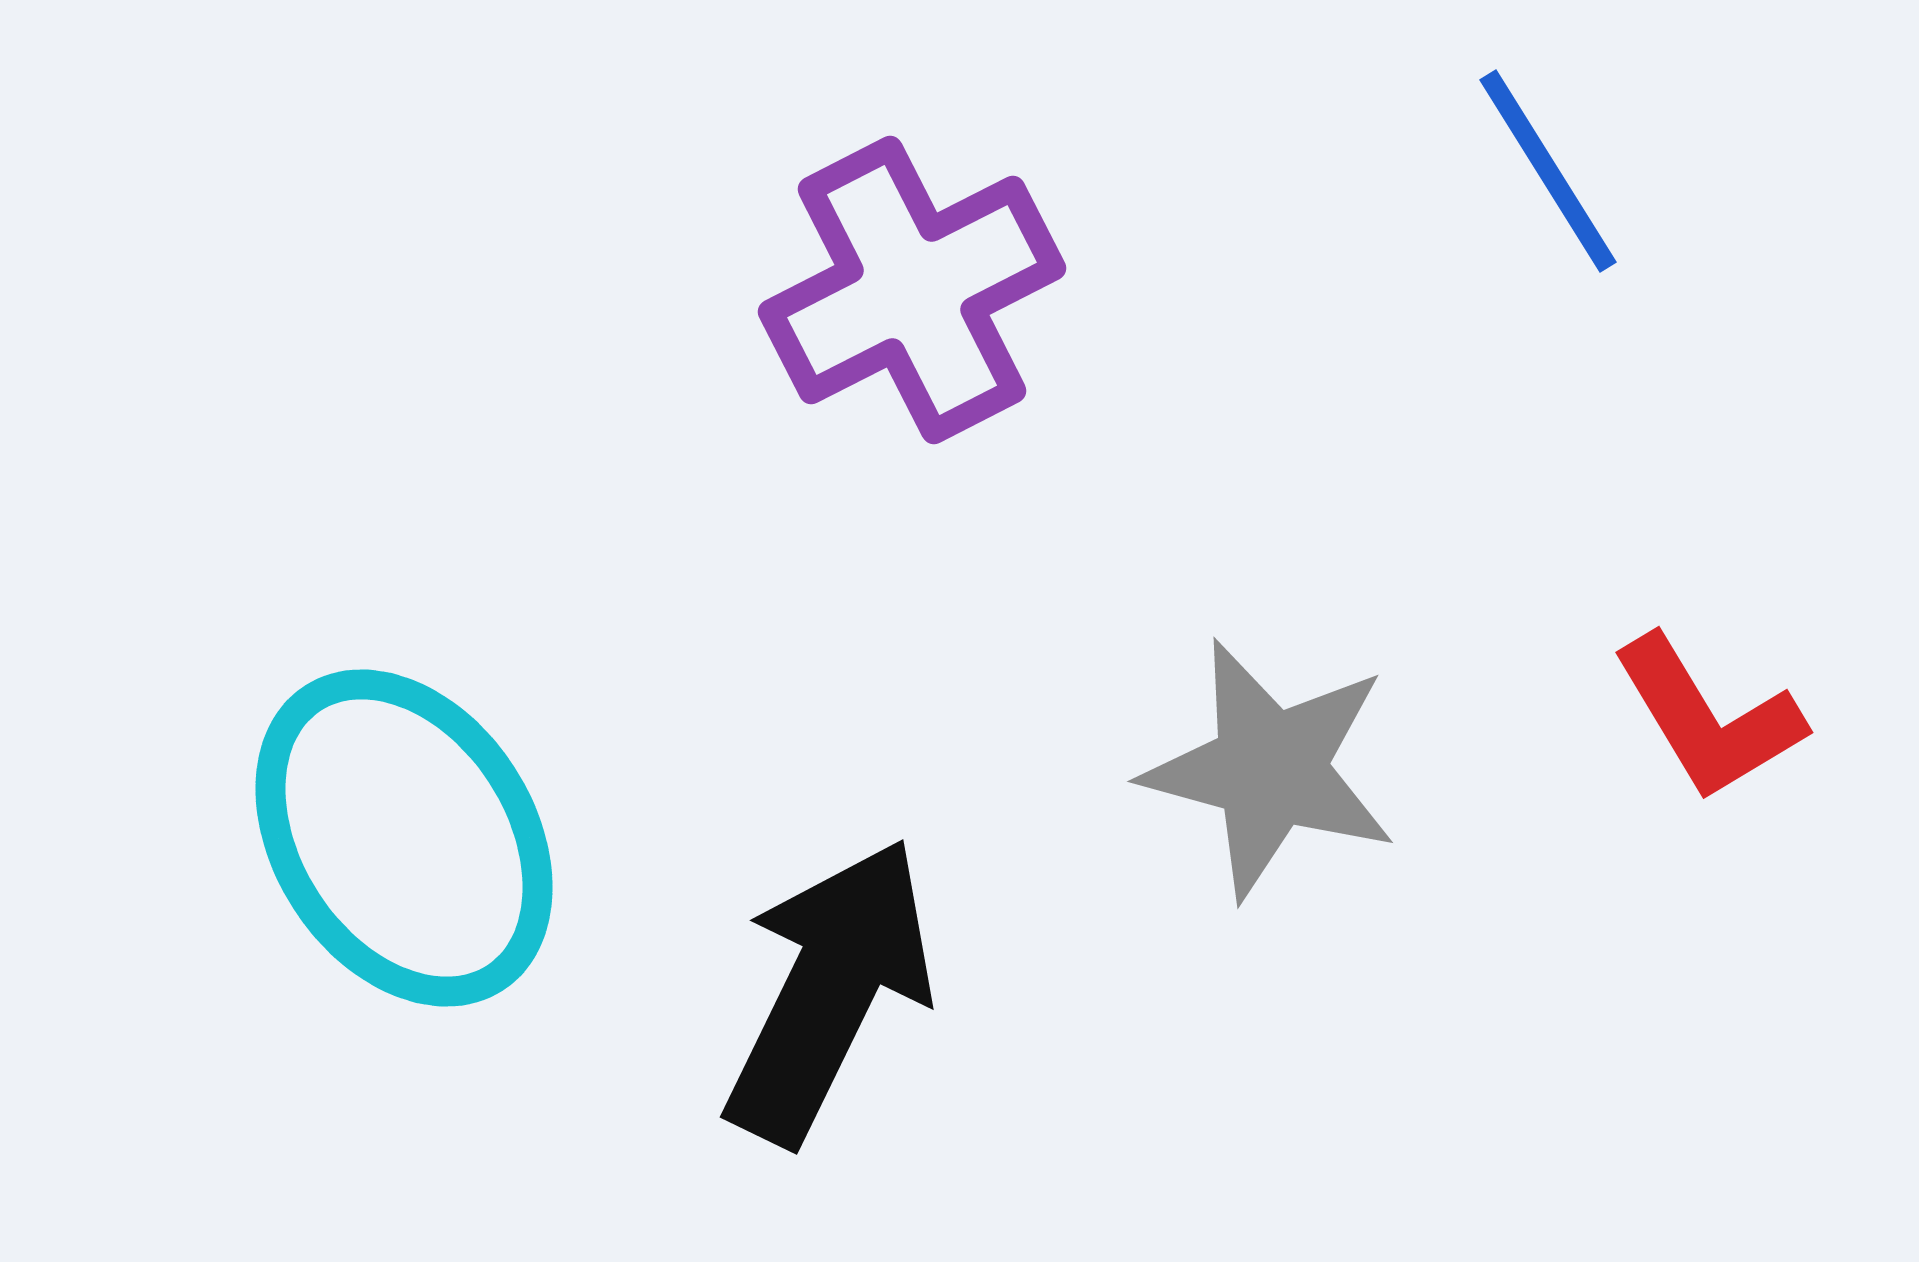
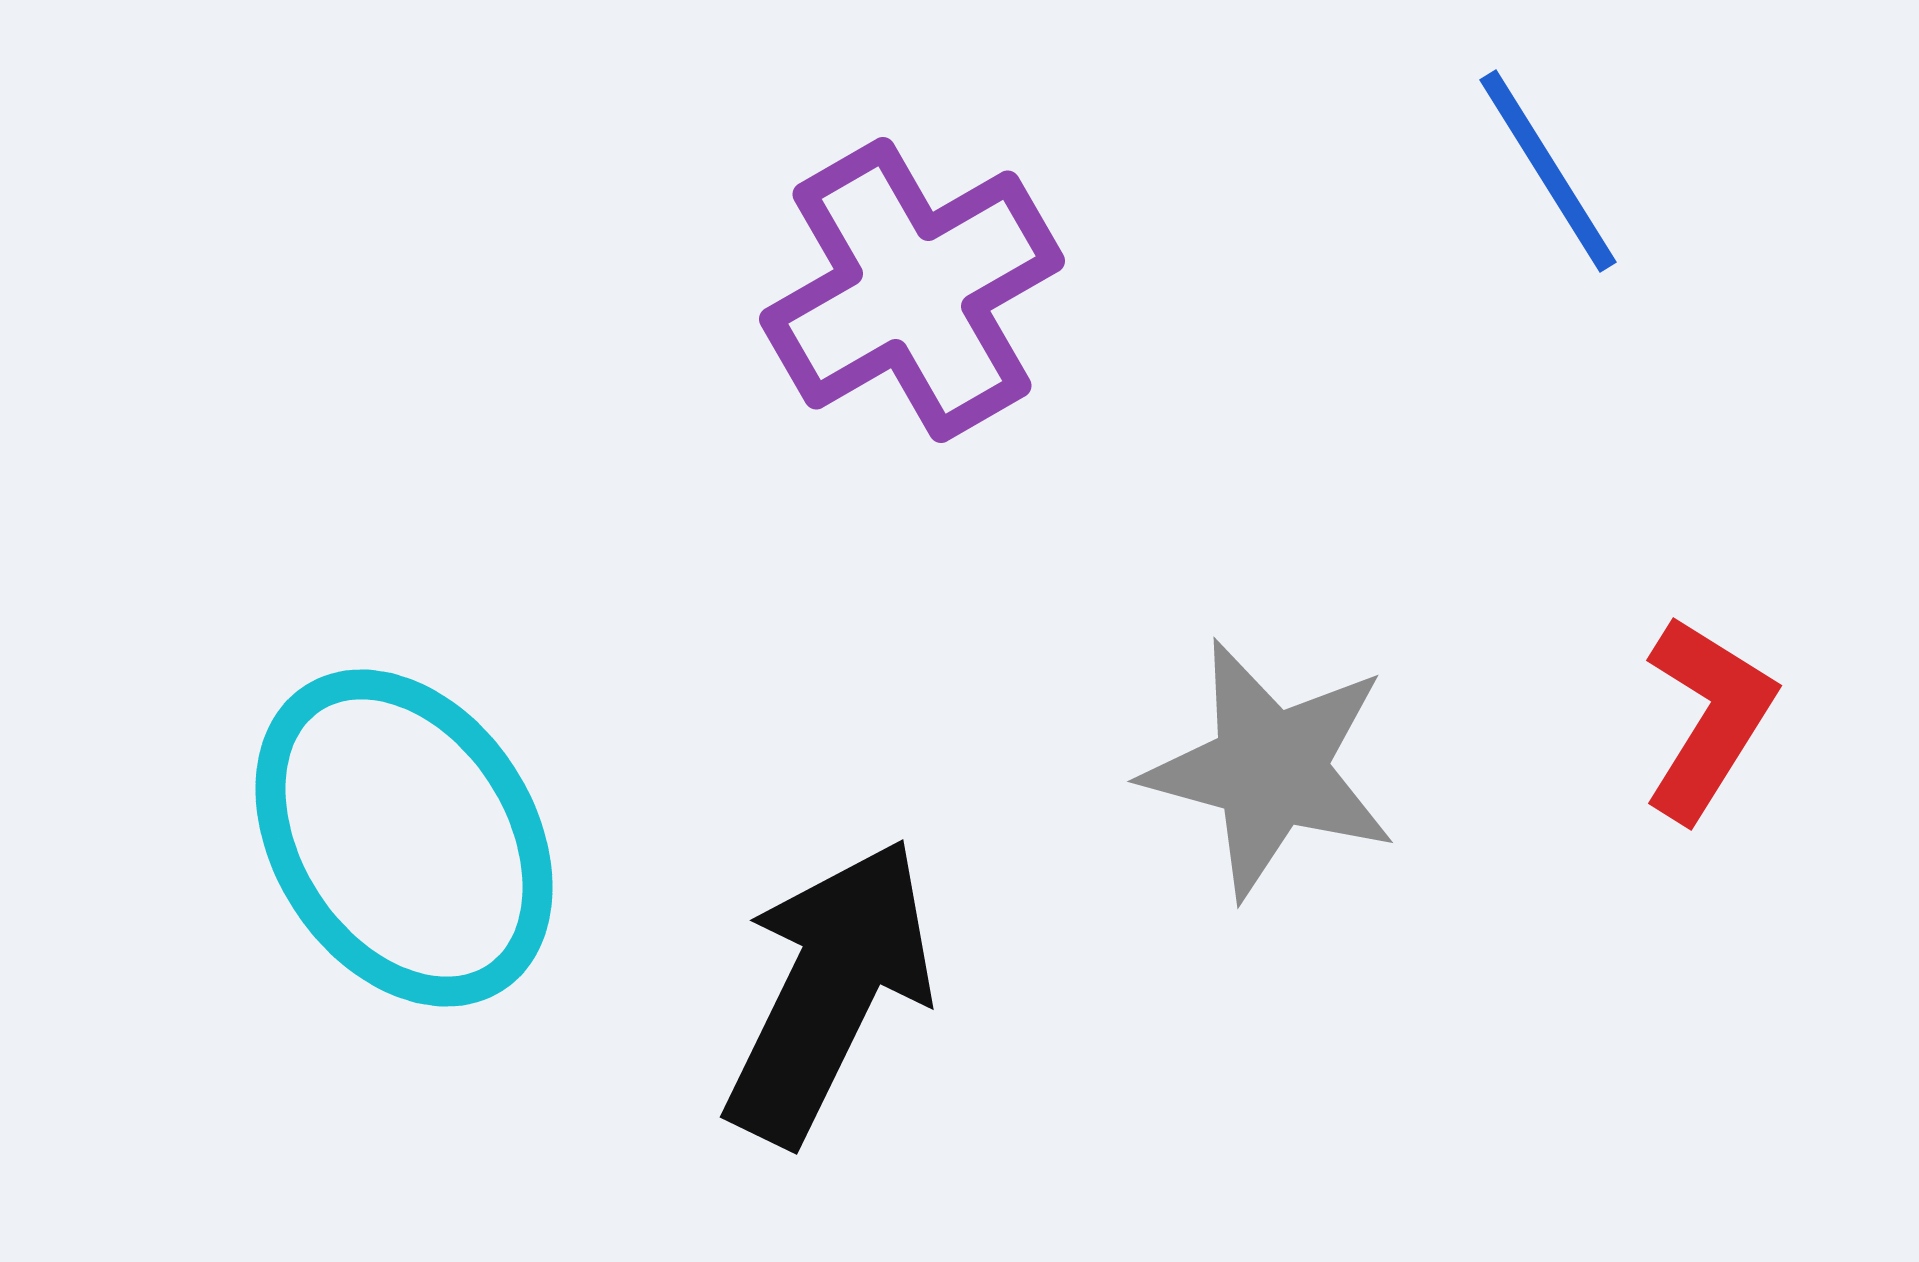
purple cross: rotated 3 degrees counterclockwise
red L-shape: rotated 117 degrees counterclockwise
